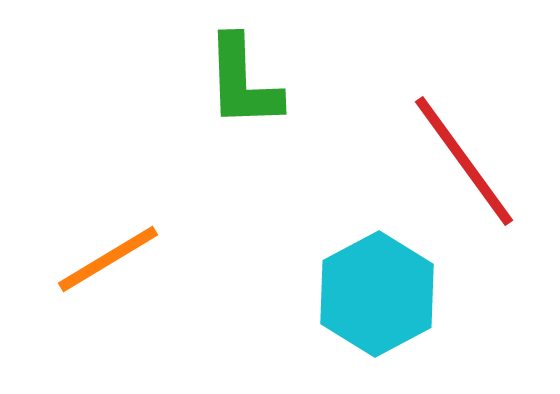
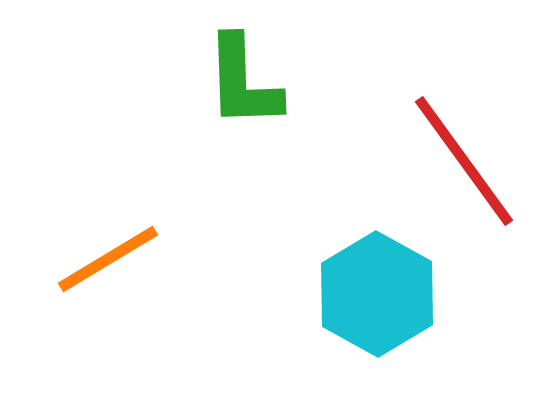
cyan hexagon: rotated 3 degrees counterclockwise
